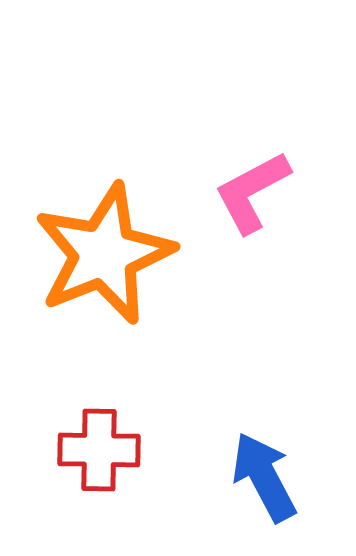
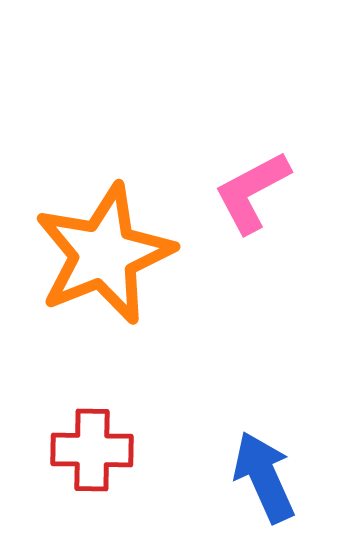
red cross: moved 7 px left
blue arrow: rotated 4 degrees clockwise
